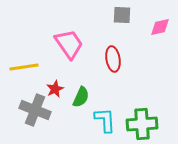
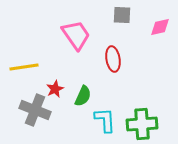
pink trapezoid: moved 7 px right, 9 px up
green semicircle: moved 2 px right, 1 px up
